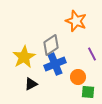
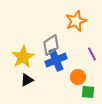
orange star: rotated 30 degrees clockwise
yellow star: moved 1 px left
blue cross: moved 1 px right, 4 px up
black triangle: moved 4 px left, 4 px up
